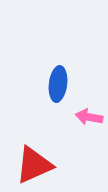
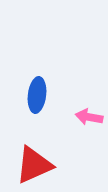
blue ellipse: moved 21 px left, 11 px down
